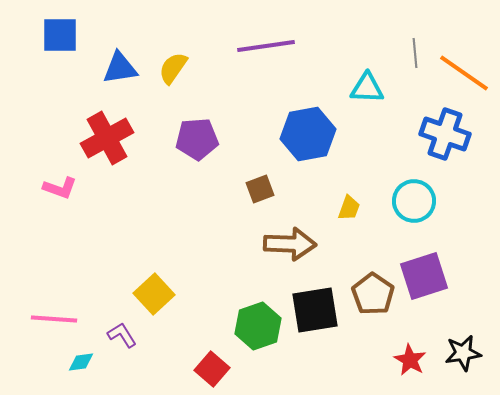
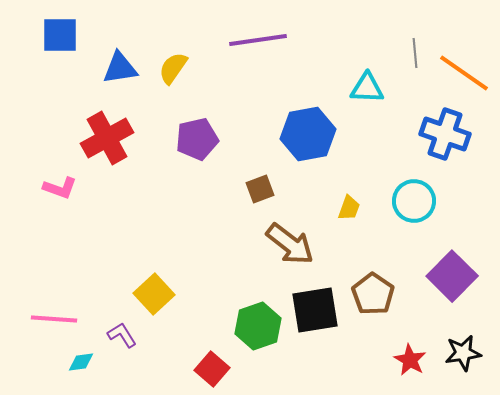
purple line: moved 8 px left, 6 px up
purple pentagon: rotated 9 degrees counterclockwise
brown arrow: rotated 36 degrees clockwise
purple square: moved 28 px right; rotated 27 degrees counterclockwise
